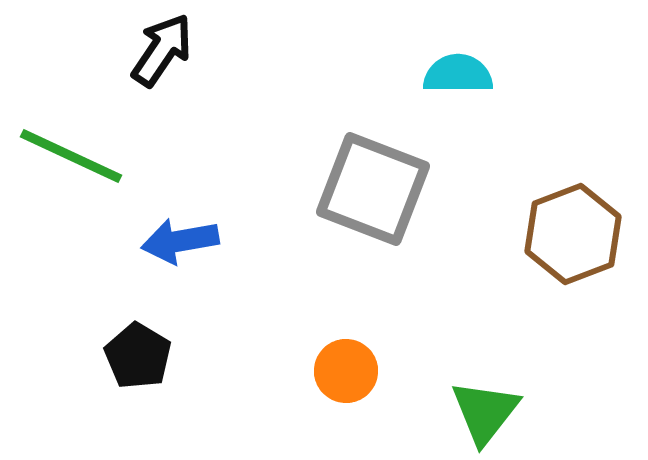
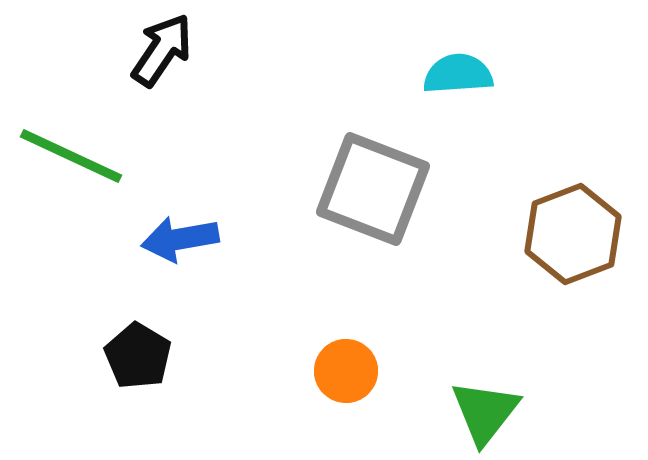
cyan semicircle: rotated 4 degrees counterclockwise
blue arrow: moved 2 px up
